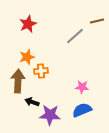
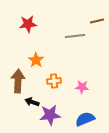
red star: rotated 18 degrees clockwise
gray line: rotated 36 degrees clockwise
orange star: moved 9 px right, 3 px down; rotated 21 degrees counterclockwise
orange cross: moved 13 px right, 10 px down
blue semicircle: moved 3 px right, 9 px down
purple star: rotated 10 degrees counterclockwise
